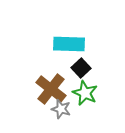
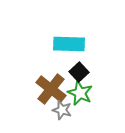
black square: moved 2 px left, 4 px down
green star: moved 5 px left
gray star: moved 1 px right, 1 px down
